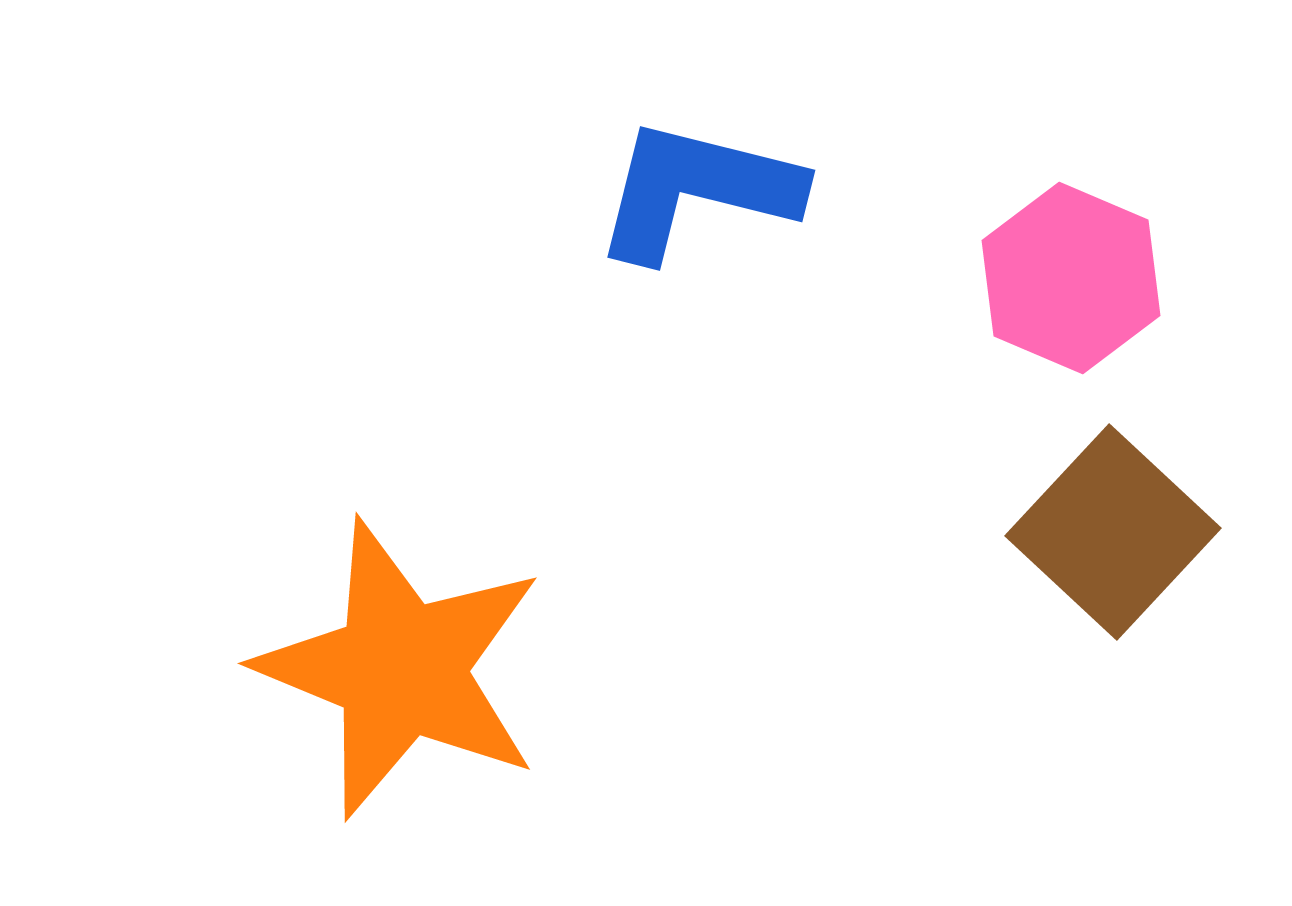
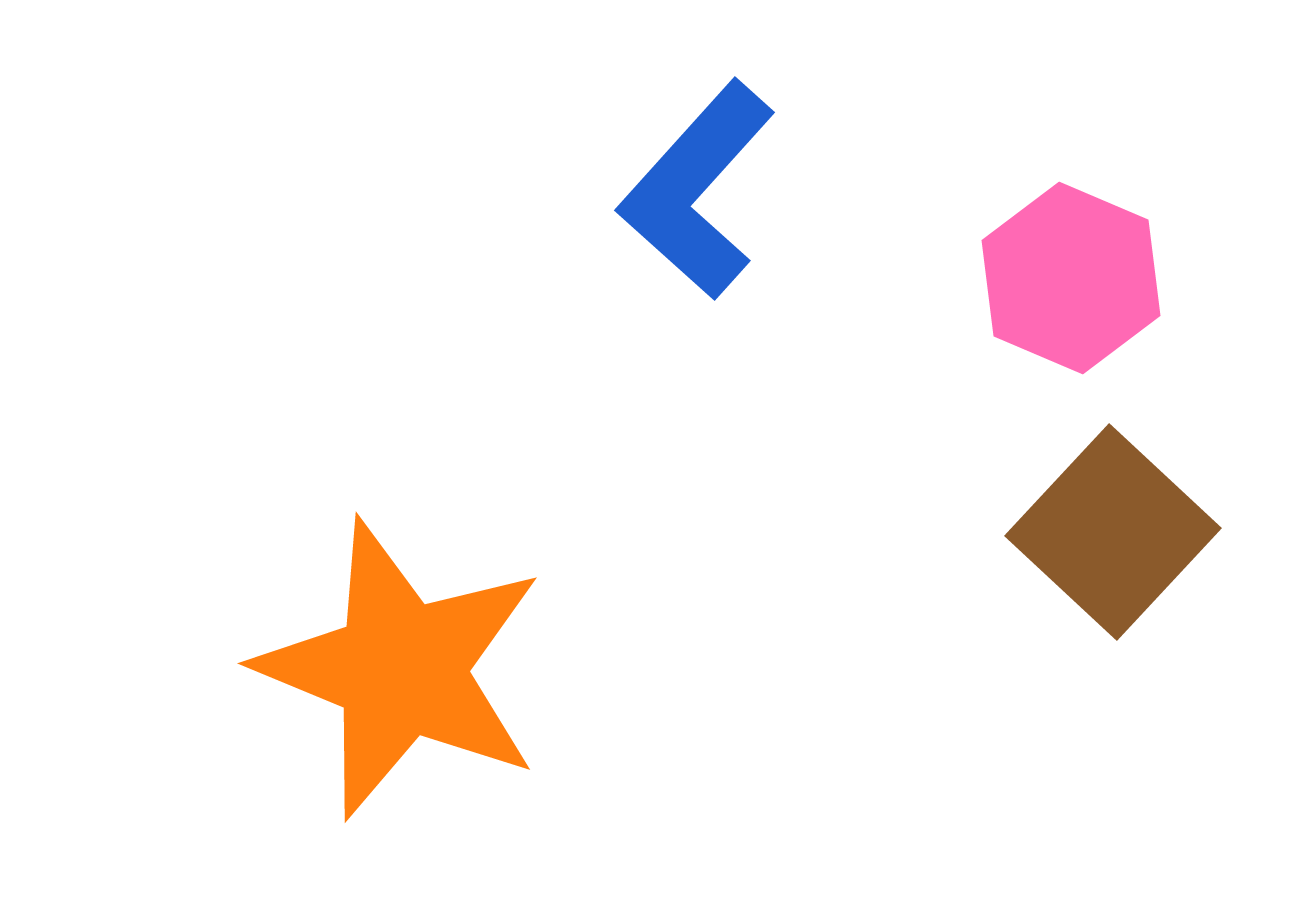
blue L-shape: rotated 62 degrees counterclockwise
